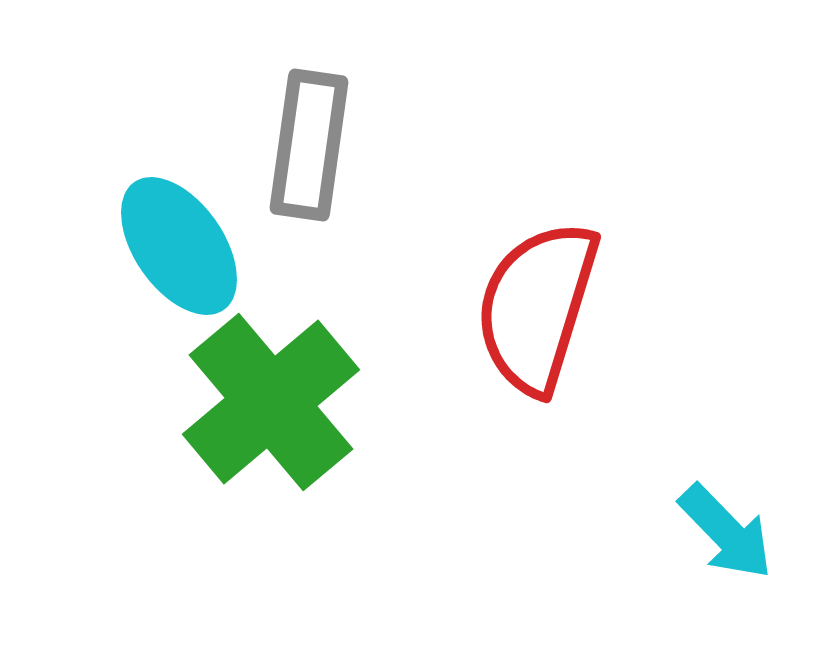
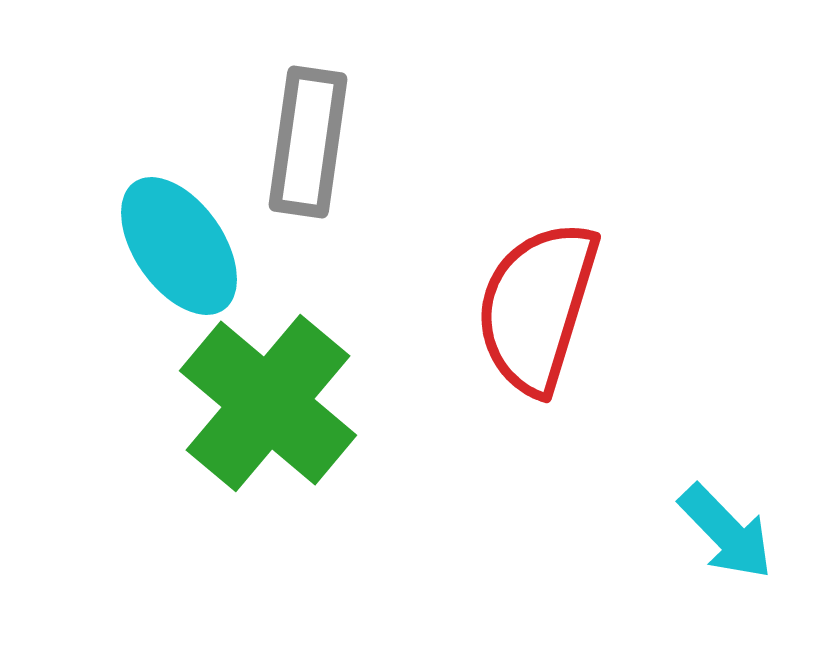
gray rectangle: moved 1 px left, 3 px up
green cross: moved 3 px left, 1 px down; rotated 10 degrees counterclockwise
